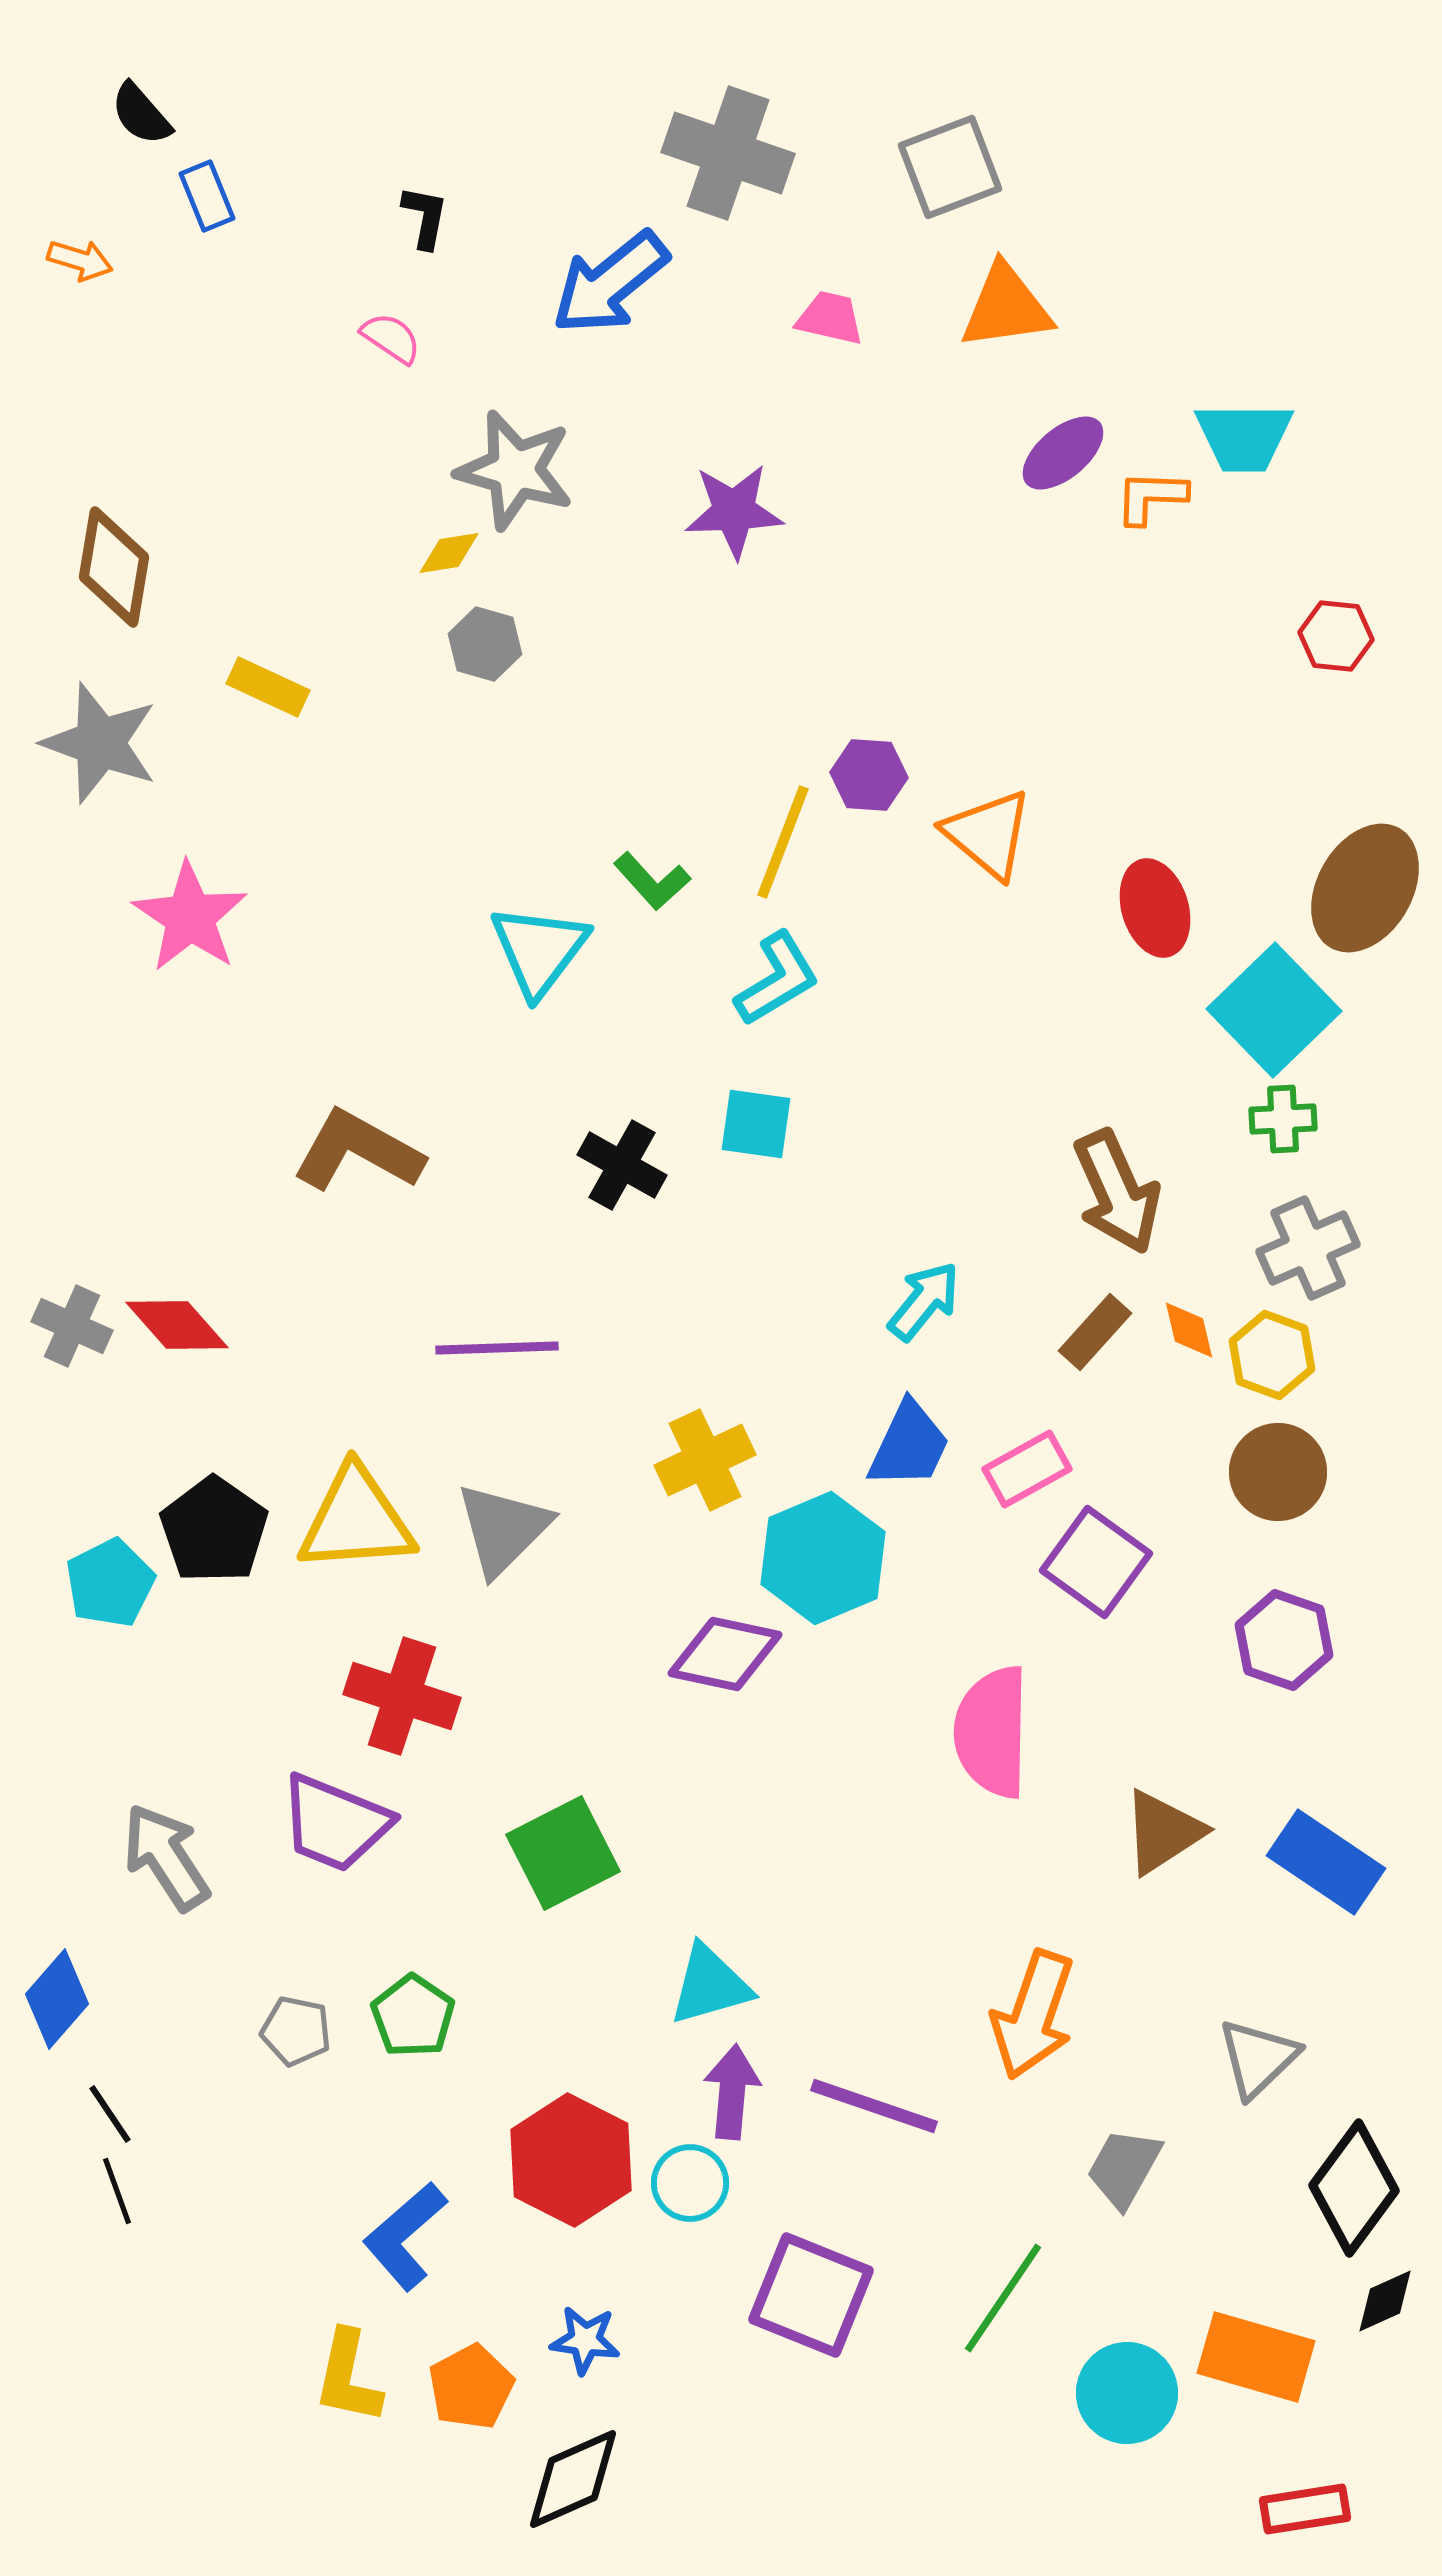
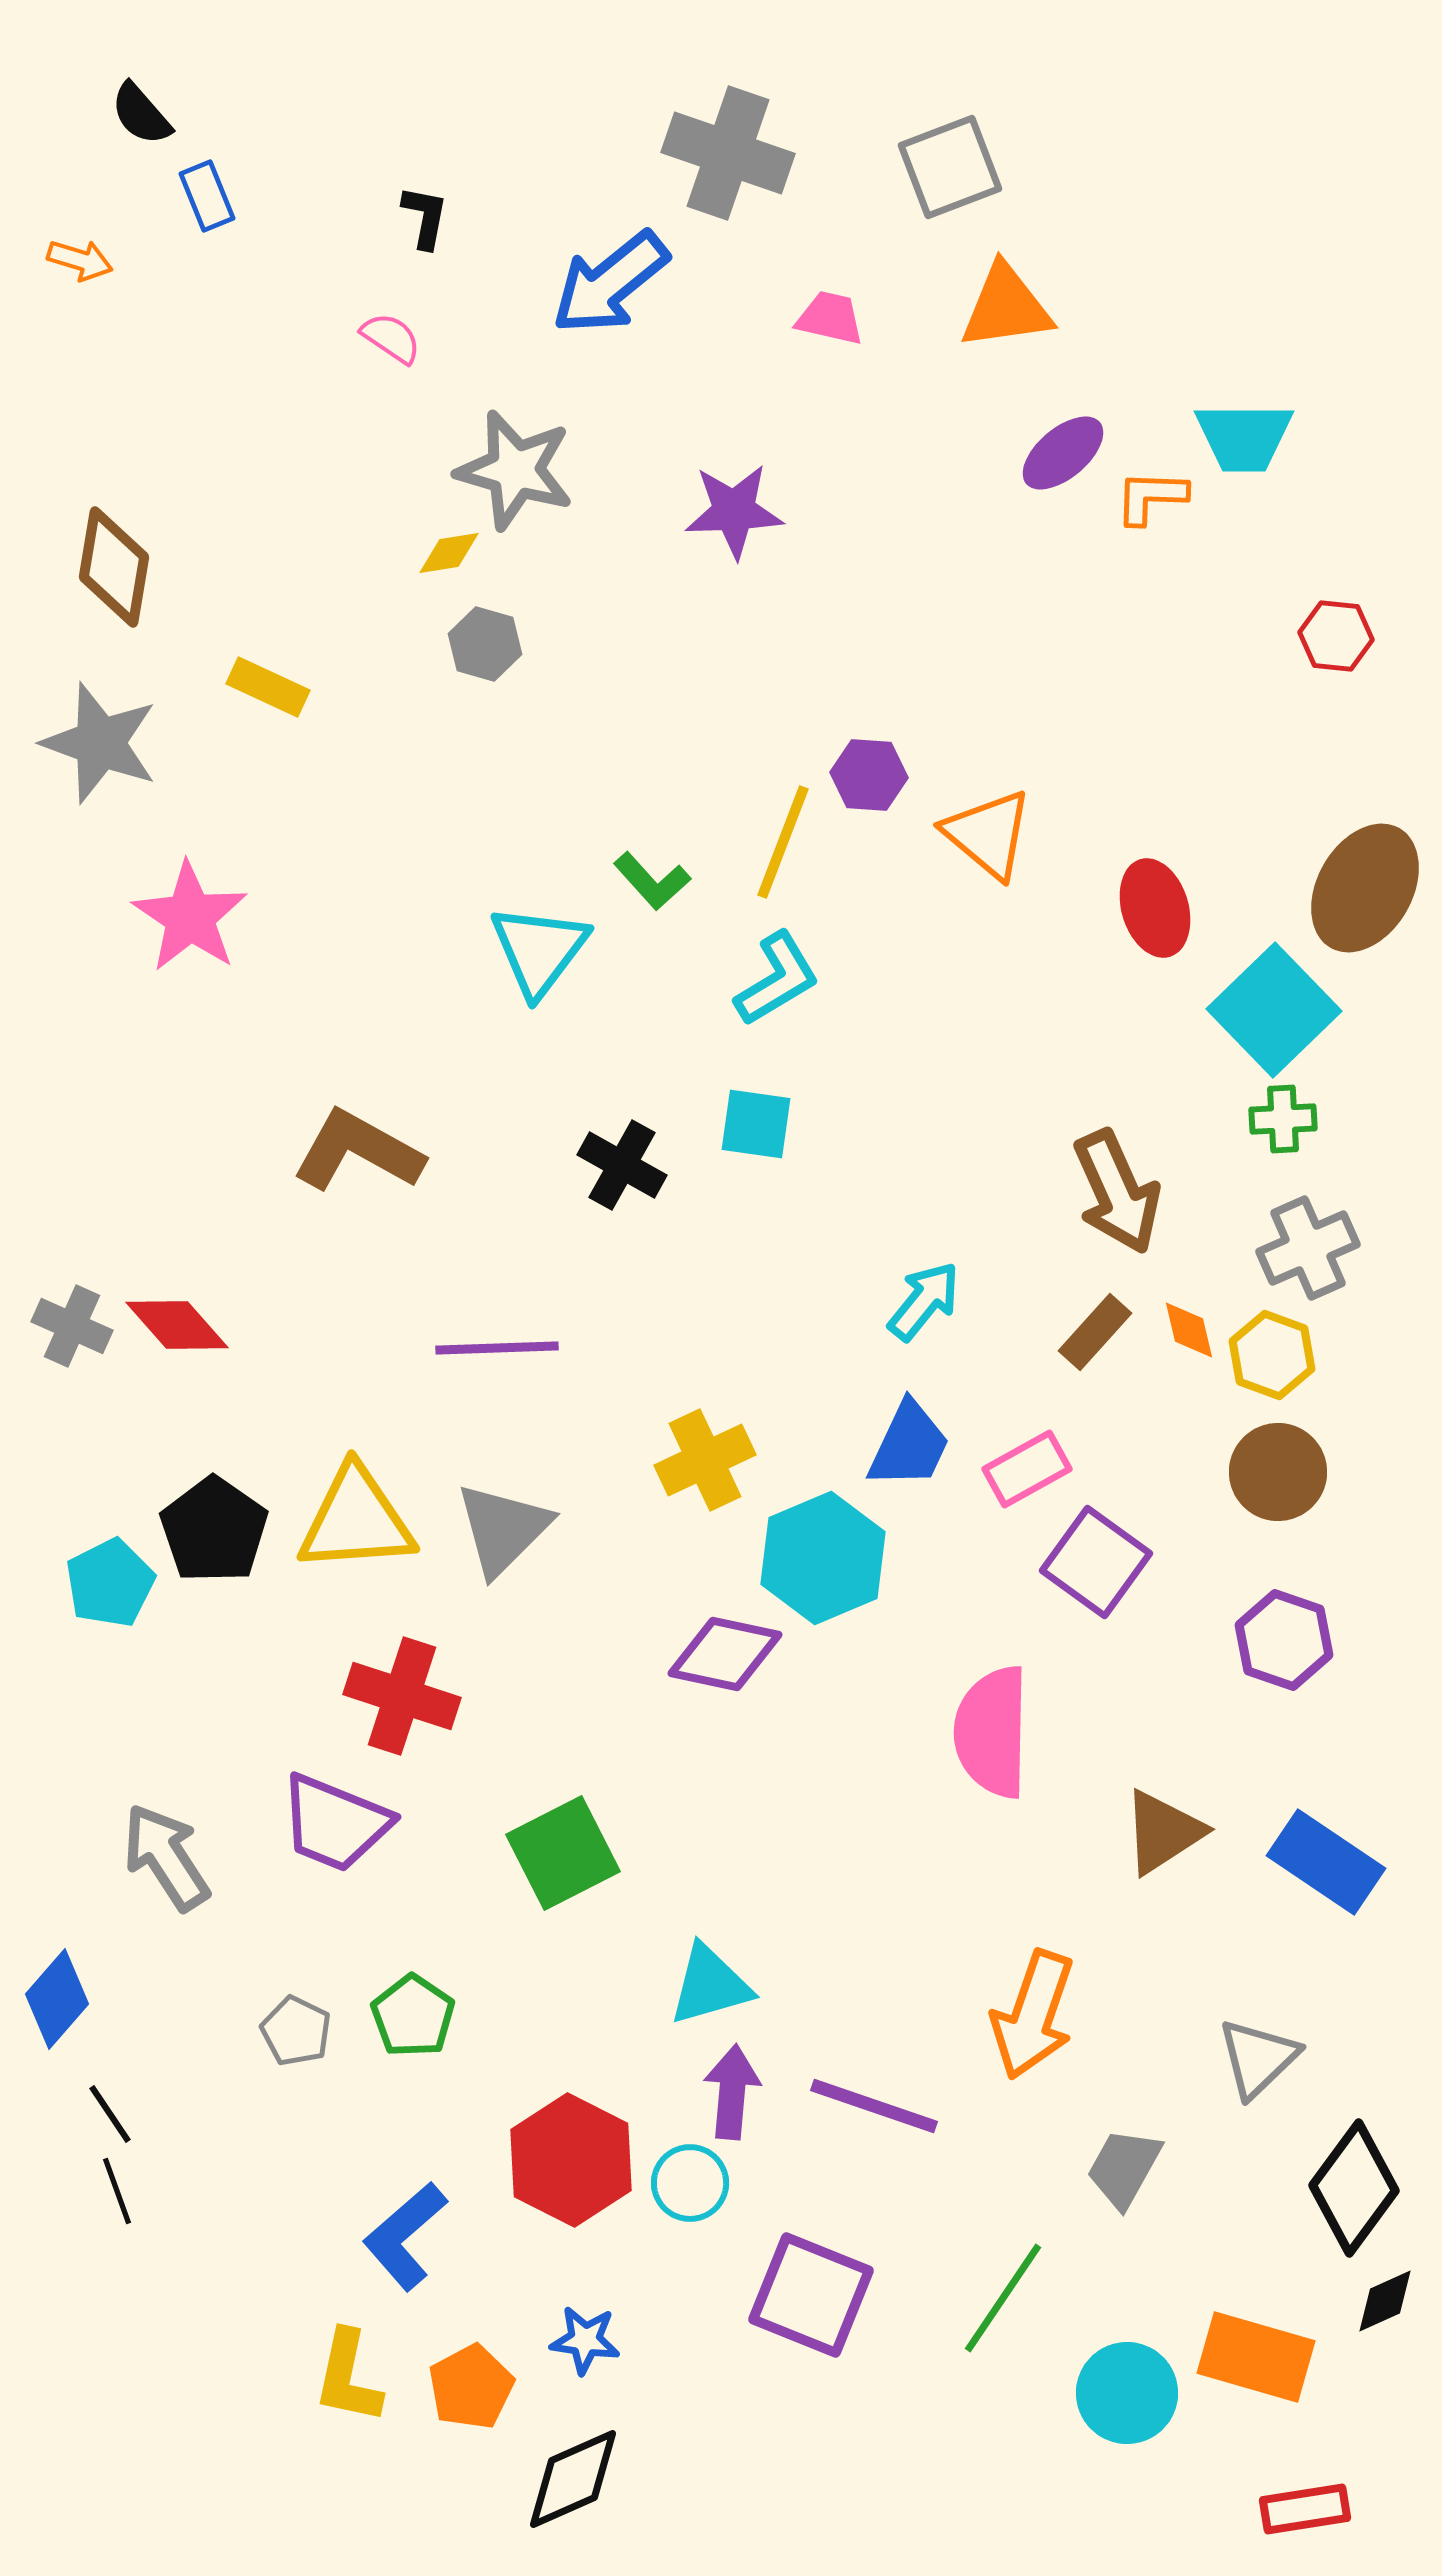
gray pentagon at (296, 2031): rotated 14 degrees clockwise
